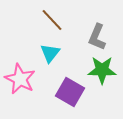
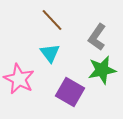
gray L-shape: rotated 12 degrees clockwise
cyan triangle: rotated 15 degrees counterclockwise
green star: rotated 12 degrees counterclockwise
pink star: moved 1 px left
